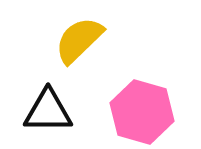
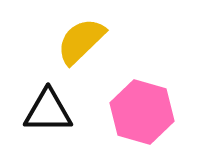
yellow semicircle: moved 2 px right, 1 px down
